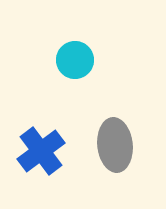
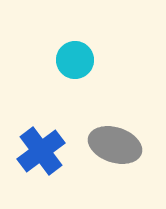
gray ellipse: rotated 66 degrees counterclockwise
